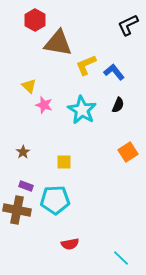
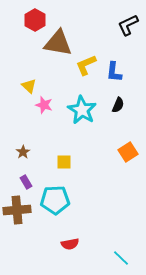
blue L-shape: rotated 135 degrees counterclockwise
purple rectangle: moved 4 px up; rotated 40 degrees clockwise
brown cross: rotated 16 degrees counterclockwise
